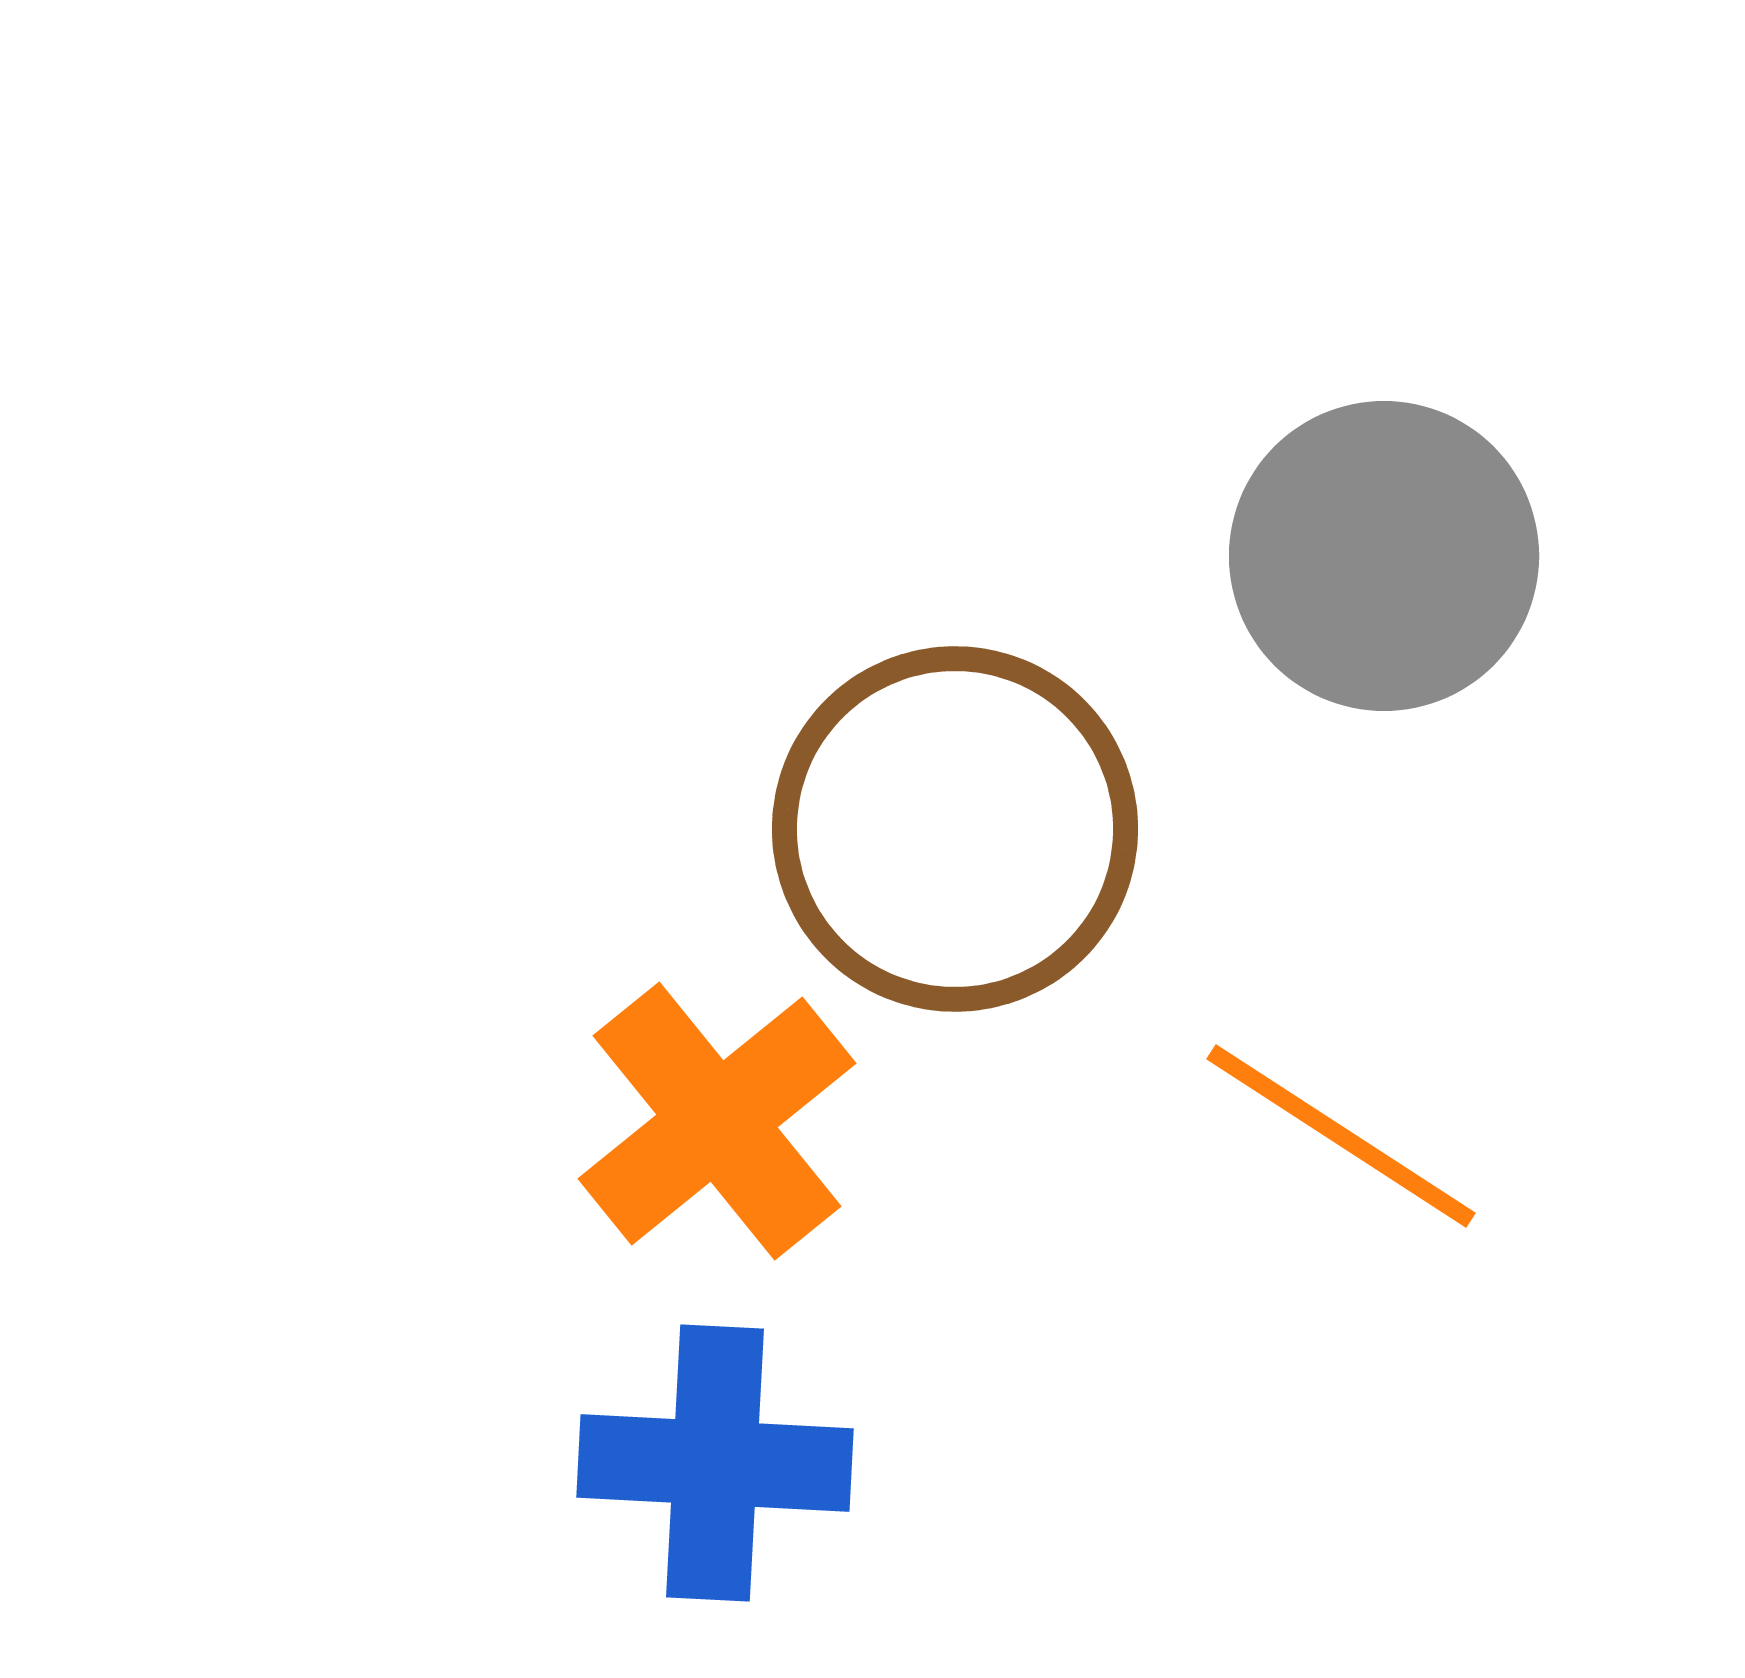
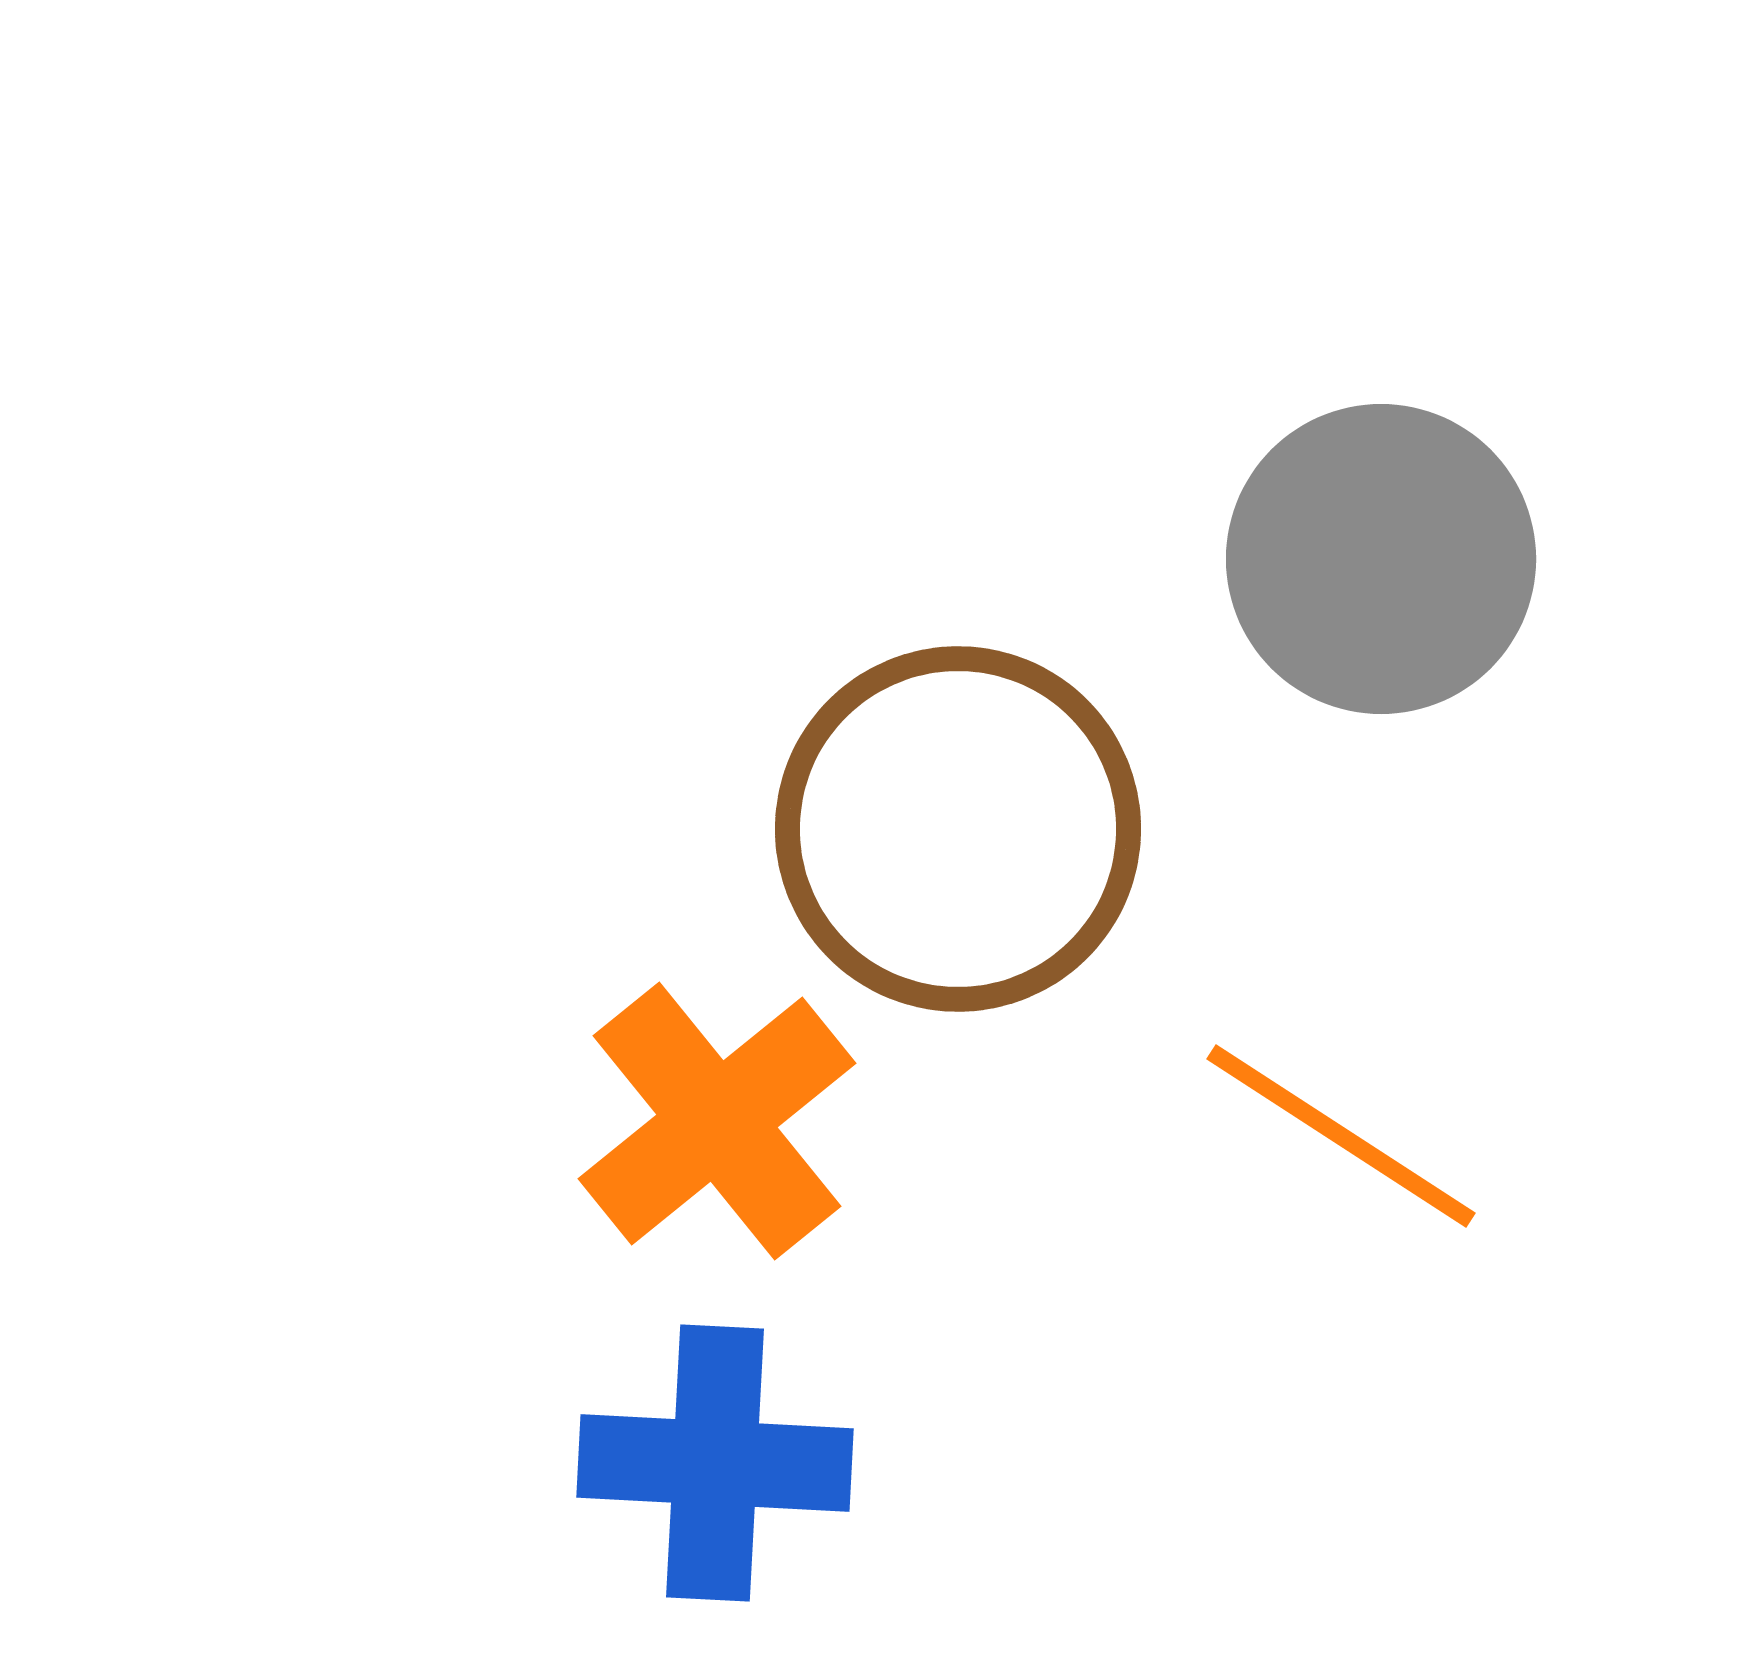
gray circle: moved 3 px left, 3 px down
brown circle: moved 3 px right
